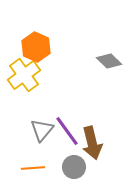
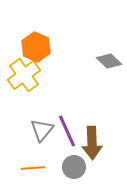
purple line: rotated 12 degrees clockwise
brown arrow: rotated 12 degrees clockwise
